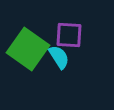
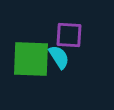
green square: moved 3 px right, 10 px down; rotated 33 degrees counterclockwise
